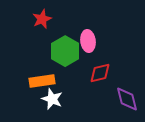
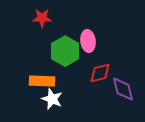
red star: moved 1 px up; rotated 24 degrees clockwise
orange rectangle: rotated 10 degrees clockwise
purple diamond: moved 4 px left, 10 px up
